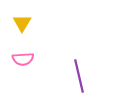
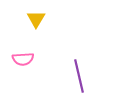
yellow triangle: moved 14 px right, 4 px up
